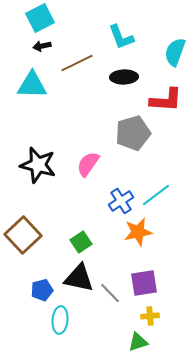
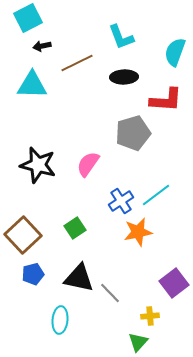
cyan square: moved 12 px left
green square: moved 6 px left, 14 px up
purple square: moved 30 px right; rotated 28 degrees counterclockwise
blue pentagon: moved 9 px left, 16 px up
green triangle: rotated 30 degrees counterclockwise
